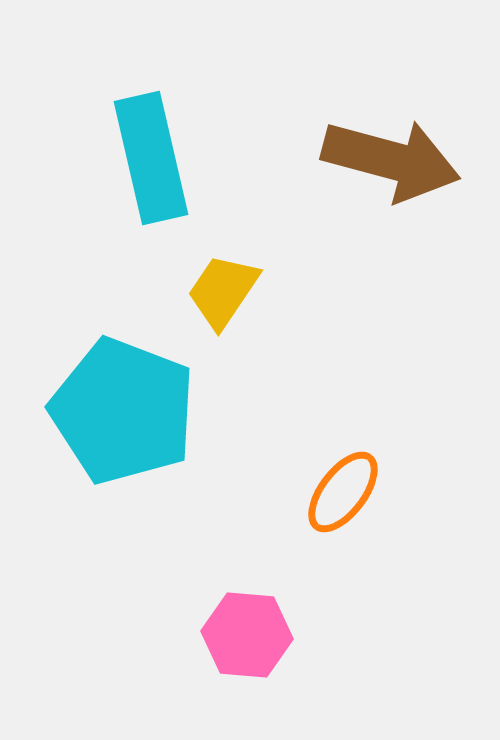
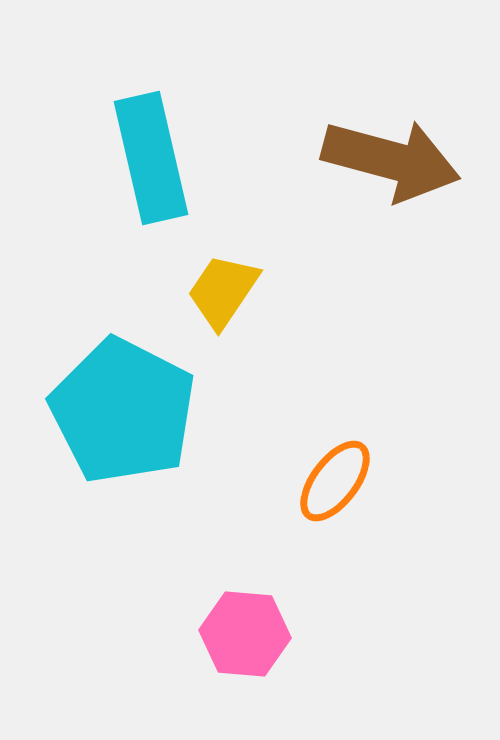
cyan pentagon: rotated 6 degrees clockwise
orange ellipse: moved 8 px left, 11 px up
pink hexagon: moved 2 px left, 1 px up
